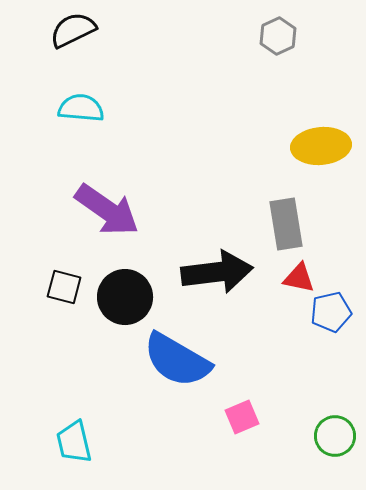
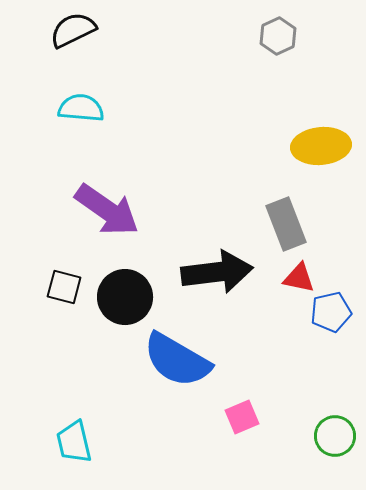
gray rectangle: rotated 12 degrees counterclockwise
